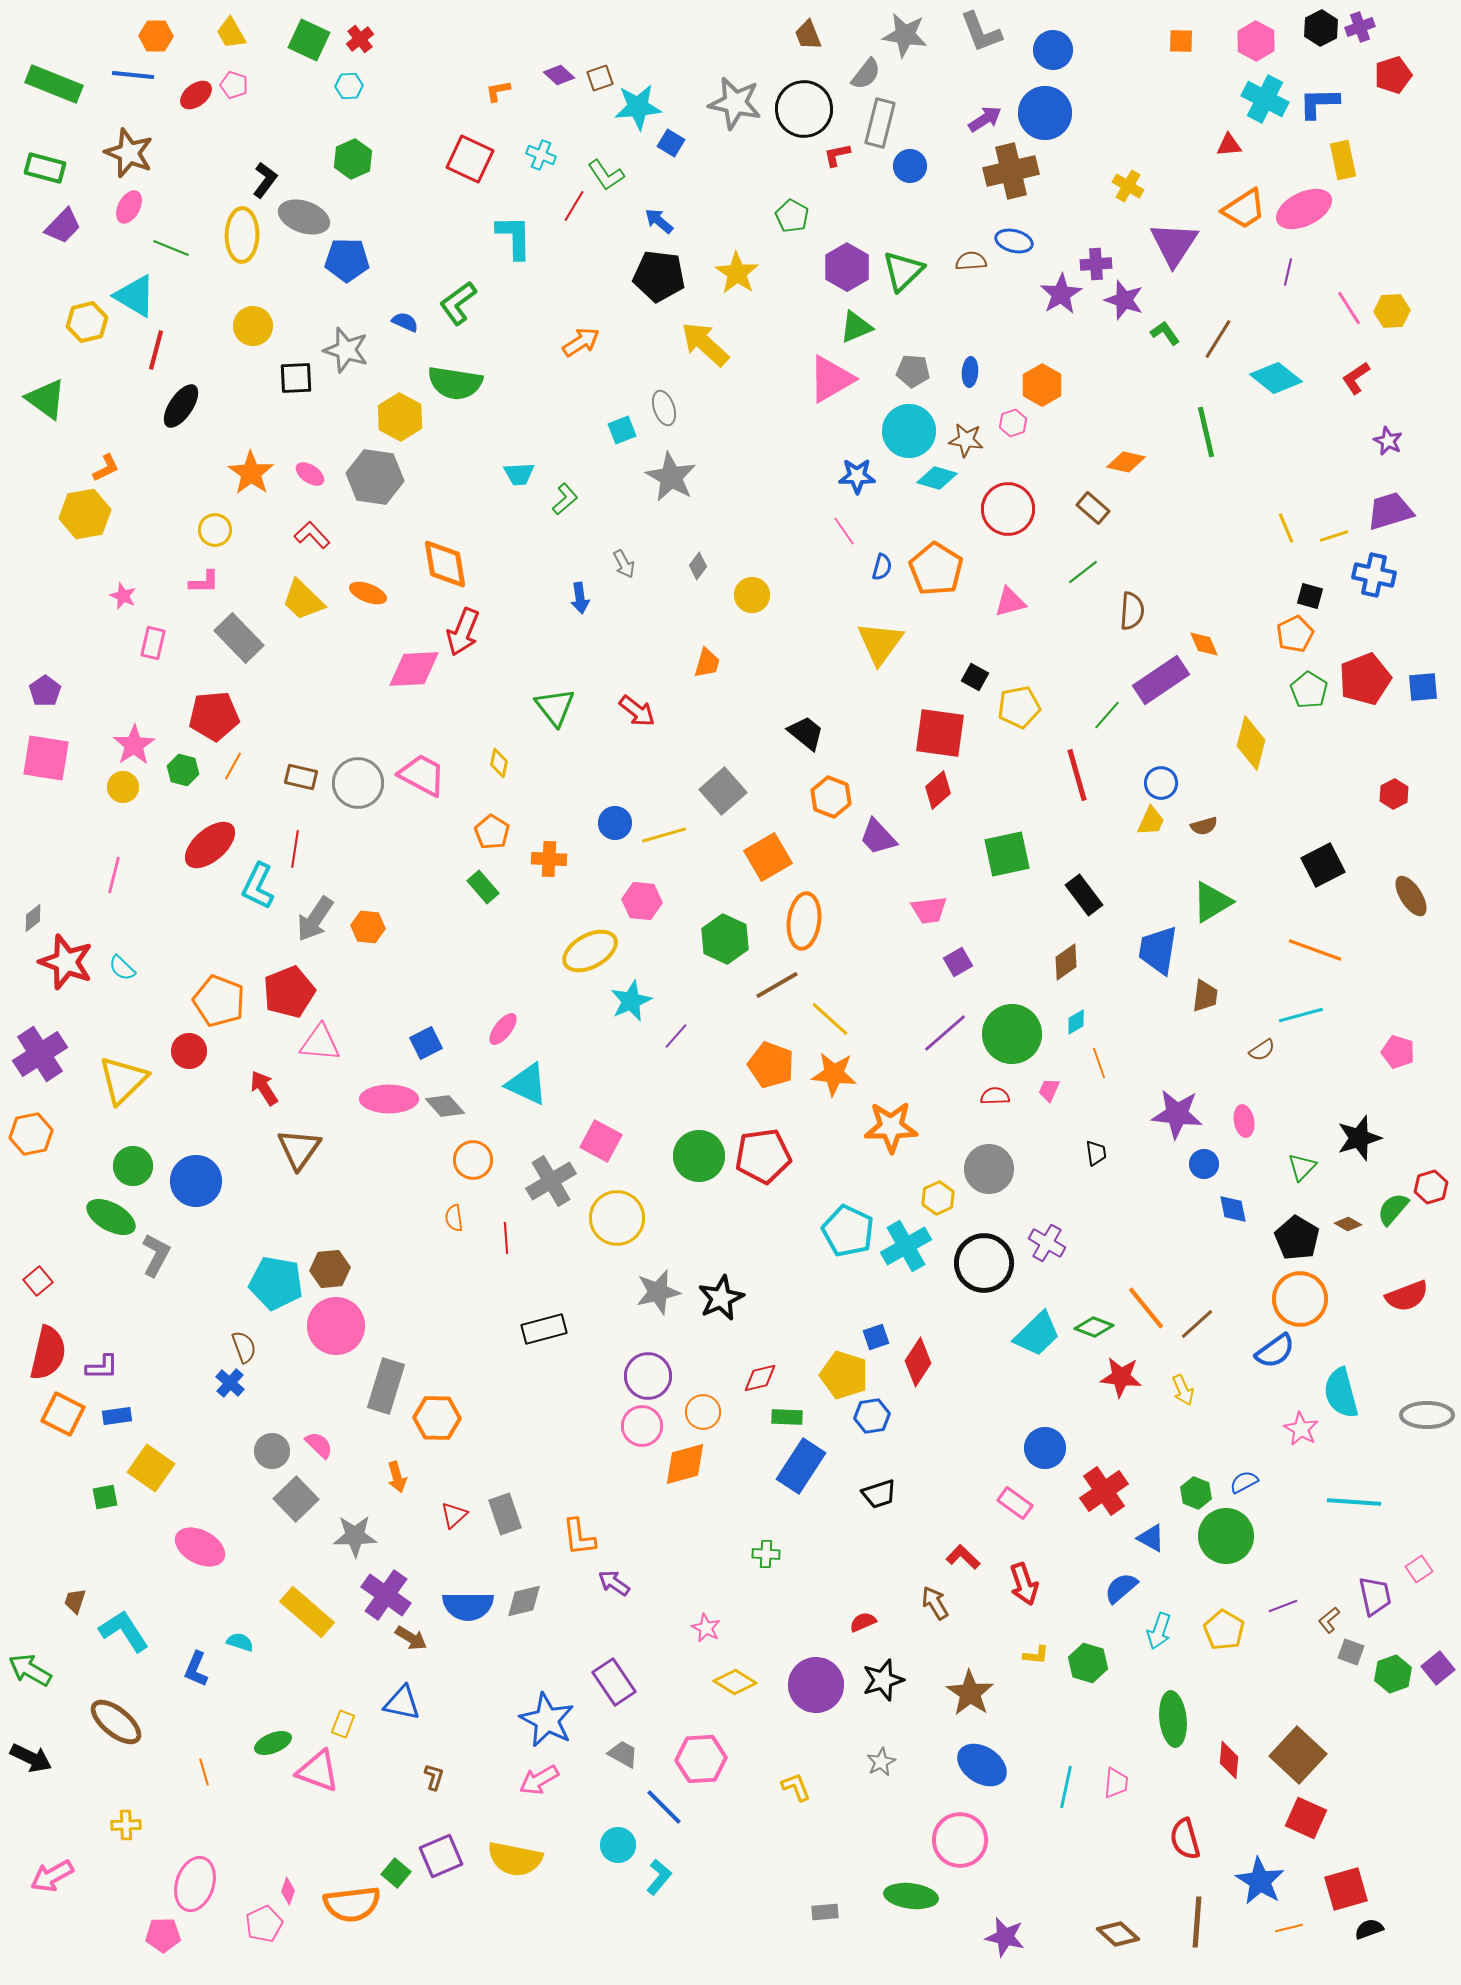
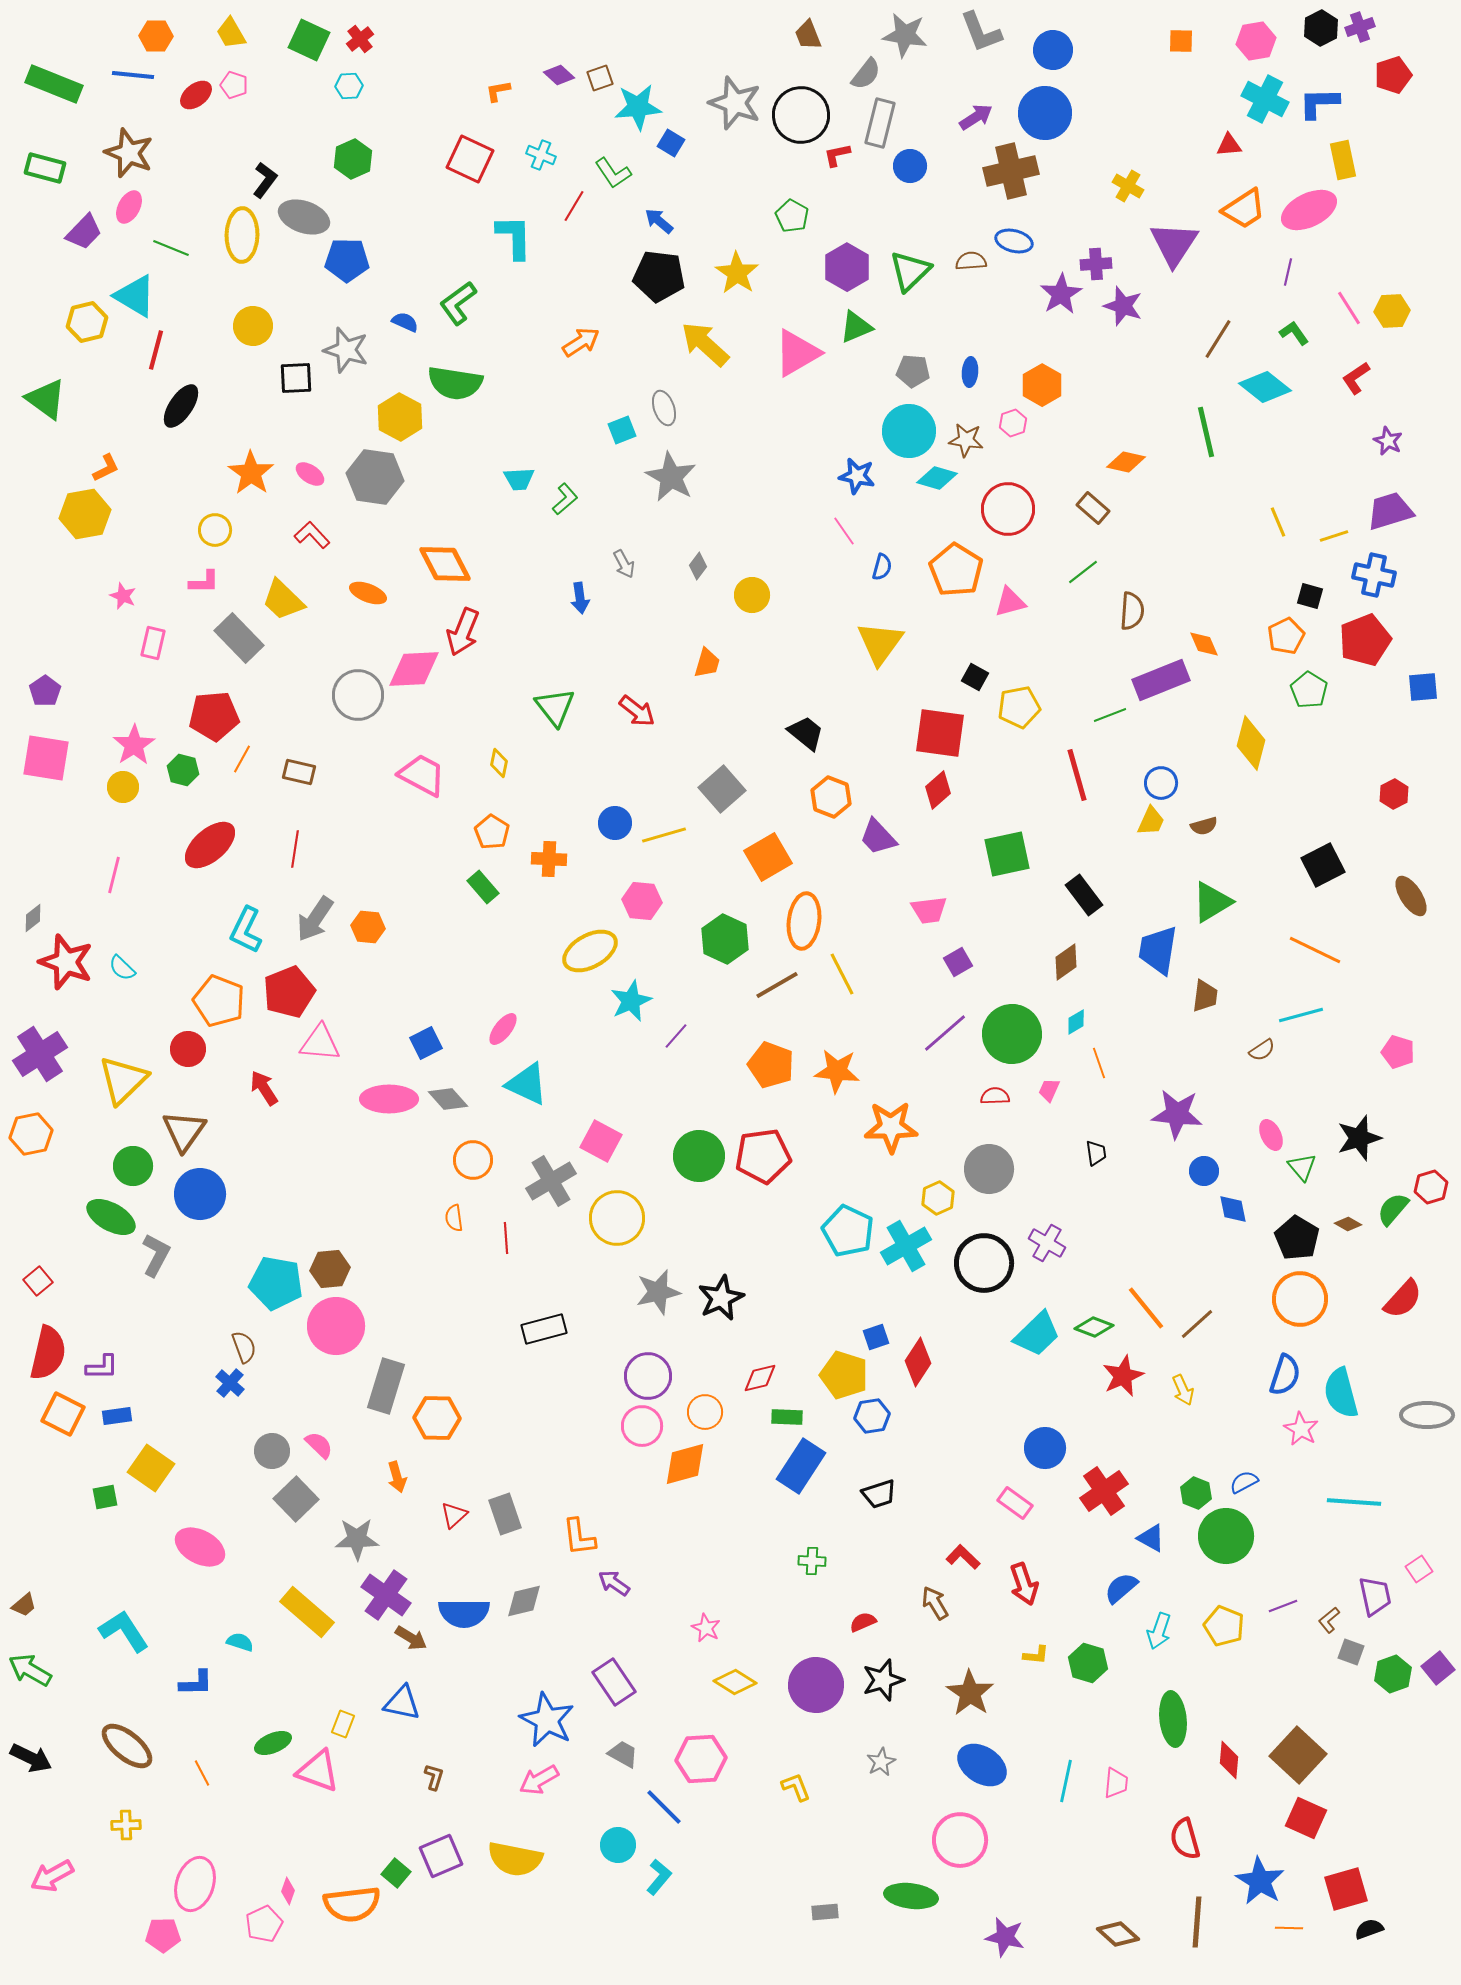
pink hexagon at (1256, 41): rotated 21 degrees clockwise
gray star at (735, 103): rotated 8 degrees clockwise
black circle at (804, 109): moved 3 px left, 6 px down
purple arrow at (985, 119): moved 9 px left, 2 px up
green L-shape at (606, 175): moved 7 px right, 2 px up
pink ellipse at (1304, 209): moved 5 px right, 1 px down
purple trapezoid at (63, 226): moved 21 px right, 6 px down
green triangle at (903, 271): moved 7 px right
purple star at (1124, 300): moved 1 px left, 6 px down
green L-shape at (1165, 333): moved 129 px right
cyan diamond at (1276, 378): moved 11 px left, 9 px down
pink triangle at (831, 379): moved 34 px left, 26 px up
cyan trapezoid at (519, 474): moved 5 px down
blue star at (857, 476): rotated 12 degrees clockwise
yellow line at (1286, 528): moved 8 px left, 6 px up
orange diamond at (445, 564): rotated 18 degrees counterclockwise
orange pentagon at (936, 569): moved 20 px right, 1 px down
yellow trapezoid at (303, 600): moved 20 px left
orange pentagon at (1295, 634): moved 9 px left, 2 px down
red pentagon at (1365, 679): moved 39 px up
purple rectangle at (1161, 680): rotated 12 degrees clockwise
green line at (1107, 715): moved 3 px right; rotated 28 degrees clockwise
orange line at (233, 766): moved 9 px right, 7 px up
brown rectangle at (301, 777): moved 2 px left, 5 px up
gray circle at (358, 783): moved 88 px up
gray square at (723, 791): moved 1 px left, 2 px up
cyan L-shape at (258, 886): moved 12 px left, 44 px down
orange line at (1315, 950): rotated 6 degrees clockwise
yellow line at (830, 1019): moved 12 px right, 45 px up; rotated 21 degrees clockwise
red circle at (189, 1051): moved 1 px left, 2 px up
orange star at (834, 1074): moved 3 px right, 3 px up
gray diamond at (445, 1106): moved 3 px right, 7 px up
pink ellipse at (1244, 1121): moved 27 px right, 14 px down; rotated 16 degrees counterclockwise
brown triangle at (299, 1149): moved 115 px left, 18 px up
blue circle at (1204, 1164): moved 7 px down
green triangle at (1302, 1167): rotated 24 degrees counterclockwise
blue circle at (196, 1181): moved 4 px right, 13 px down
red semicircle at (1407, 1296): moved 4 px left, 3 px down; rotated 27 degrees counterclockwise
blue semicircle at (1275, 1351): moved 10 px right, 24 px down; rotated 36 degrees counterclockwise
red star at (1121, 1377): moved 2 px right, 1 px up; rotated 30 degrees counterclockwise
orange circle at (703, 1412): moved 2 px right
gray star at (355, 1536): moved 2 px right, 3 px down
green cross at (766, 1554): moved 46 px right, 7 px down
brown trapezoid at (75, 1601): moved 51 px left, 4 px down; rotated 148 degrees counterclockwise
blue semicircle at (468, 1606): moved 4 px left, 7 px down
yellow pentagon at (1224, 1630): moved 4 px up; rotated 9 degrees counterclockwise
blue L-shape at (196, 1669): moved 14 px down; rotated 114 degrees counterclockwise
brown ellipse at (116, 1722): moved 11 px right, 24 px down
orange line at (204, 1772): moved 2 px left, 1 px down; rotated 12 degrees counterclockwise
cyan line at (1066, 1787): moved 6 px up
orange line at (1289, 1928): rotated 16 degrees clockwise
